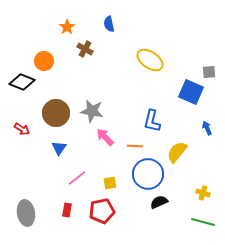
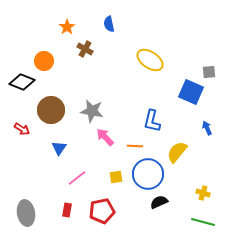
brown circle: moved 5 px left, 3 px up
yellow square: moved 6 px right, 6 px up
